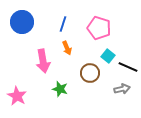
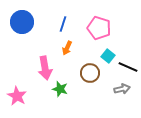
orange arrow: rotated 48 degrees clockwise
pink arrow: moved 2 px right, 7 px down
